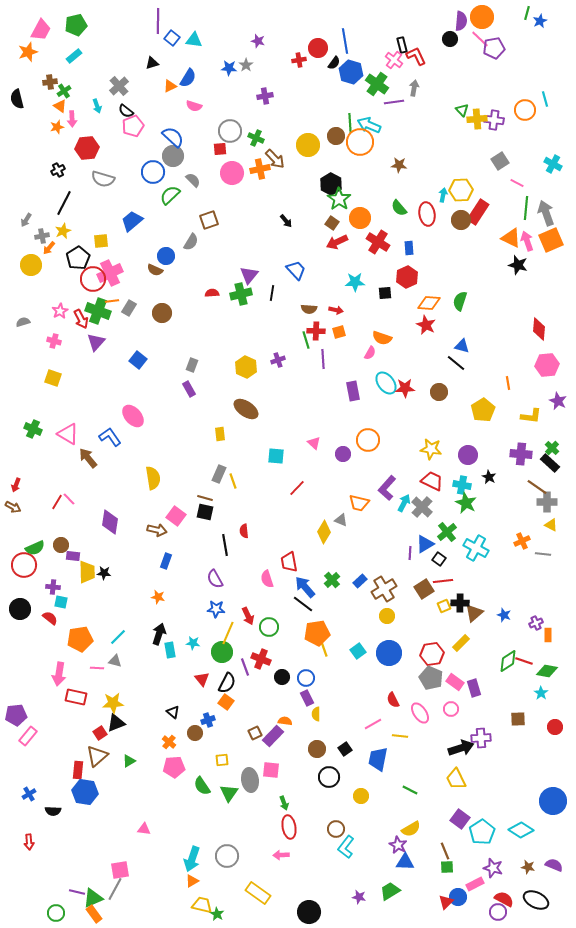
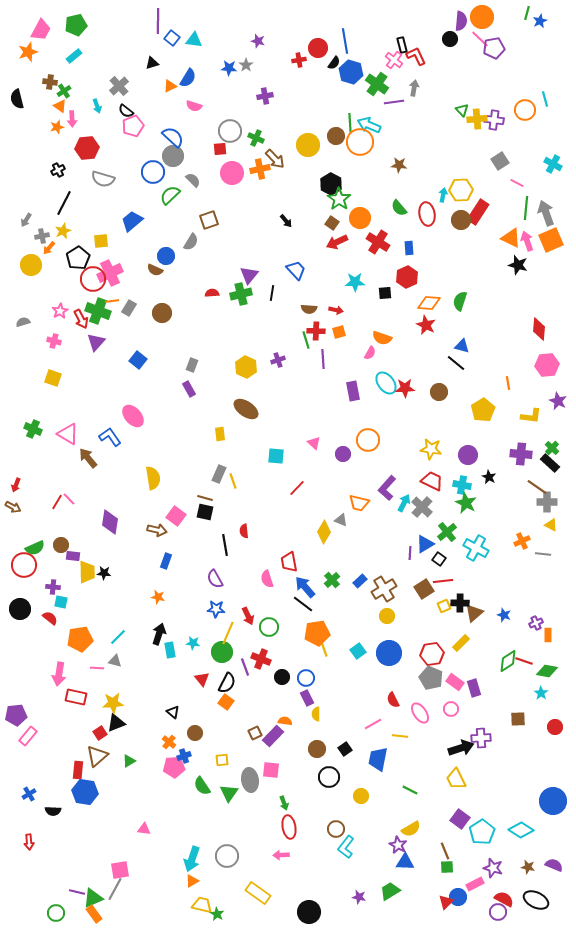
brown cross at (50, 82): rotated 16 degrees clockwise
blue cross at (208, 720): moved 24 px left, 36 px down
